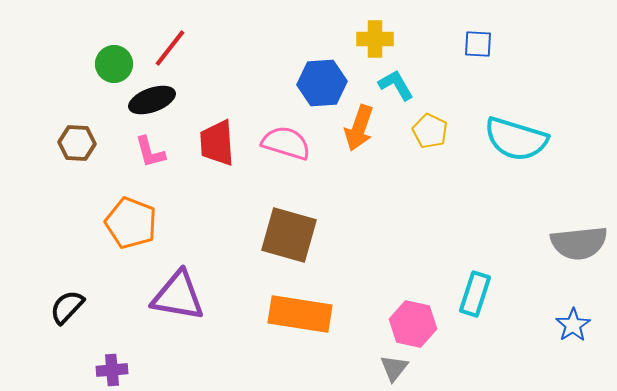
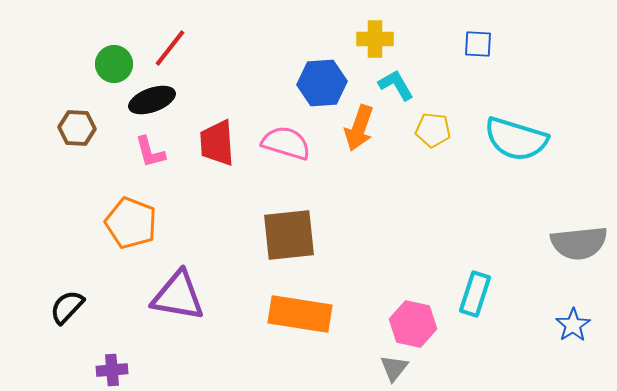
yellow pentagon: moved 3 px right, 1 px up; rotated 20 degrees counterclockwise
brown hexagon: moved 15 px up
brown square: rotated 22 degrees counterclockwise
